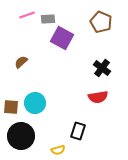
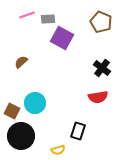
brown square: moved 1 px right, 4 px down; rotated 21 degrees clockwise
